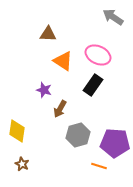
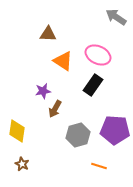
gray arrow: moved 3 px right
purple star: moved 1 px left, 1 px down; rotated 28 degrees counterclockwise
brown arrow: moved 5 px left
purple pentagon: moved 13 px up
